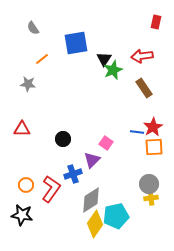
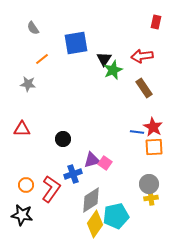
red star: rotated 12 degrees counterclockwise
pink square: moved 1 px left, 20 px down
purple triangle: rotated 30 degrees clockwise
